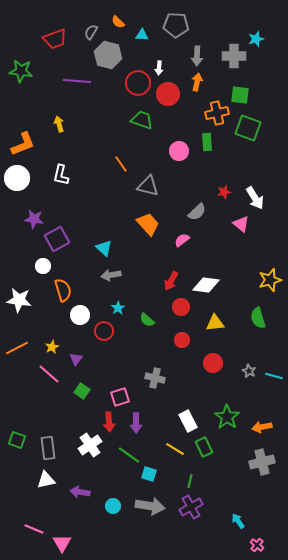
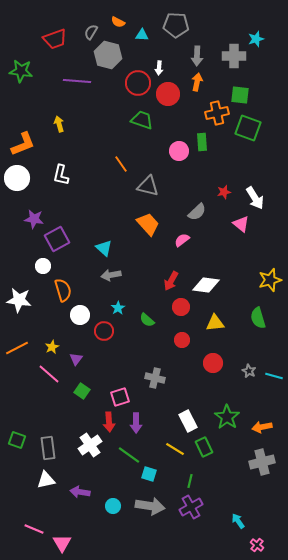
orange semicircle at (118, 22): rotated 16 degrees counterclockwise
green rectangle at (207, 142): moved 5 px left
